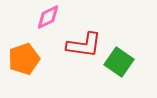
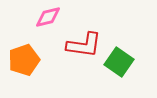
pink diamond: rotated 12 degrees clockwise
orange pentagon: moved 1 px down
